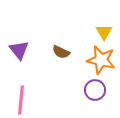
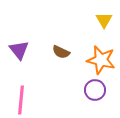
yellow triangle: moved 12 px up
